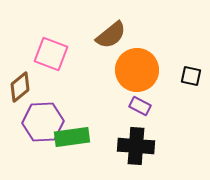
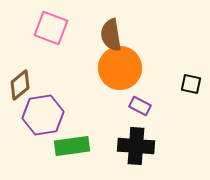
brown semicircle: rotated 120 degrees clockwise
pink square: moved 26 px up
orange circle: moved 17 px left, 2 px up
black square: moved 8 px down
brown diamond: moved 2 px up
purple hexagon: moved 7 px up; rotated 6 degrees counterclockwise
green rectangle: moved 9 px down
